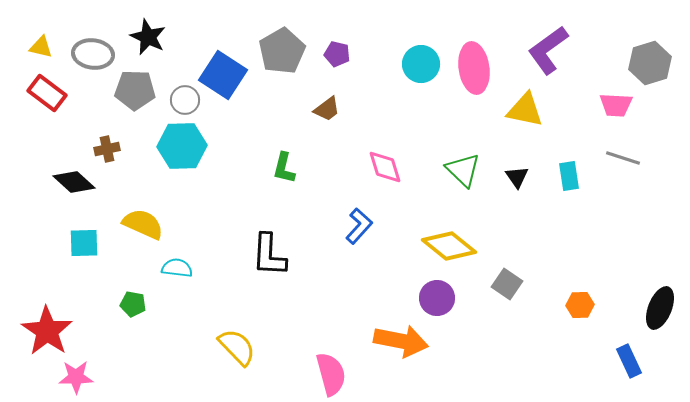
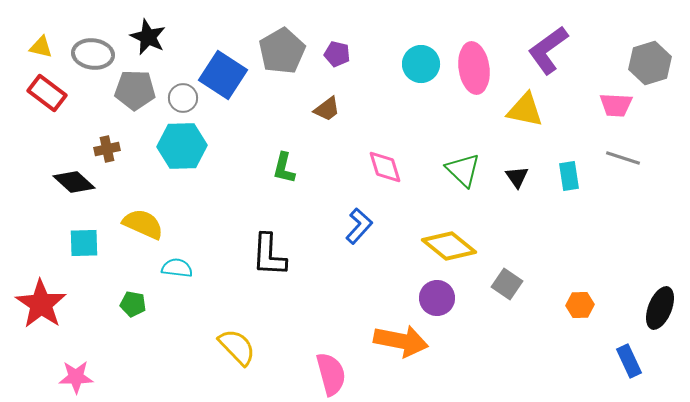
gray circle at (185, 100): moved 2 px left, 2 px up
red star at (47, 331): moved 6 px left, 27 px up
